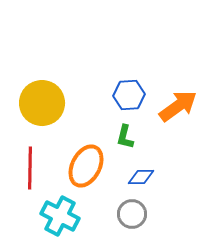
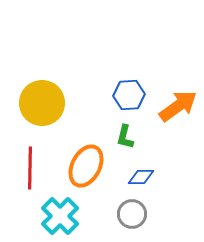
cyan cross: rotated 18 degrees clockwise
